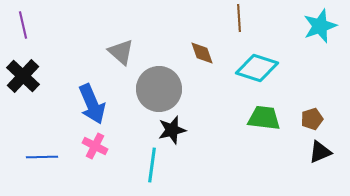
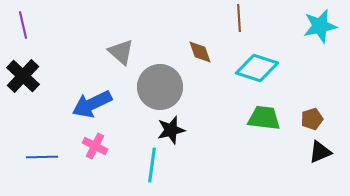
cyan star: rotated 8 degrees clockwise
brown diamond: moved 2 px left, 1 px up
gray circle: moved 1 px right, 2 px up
blue arrow: rotated 87 degrees clockwise
black star: moved 1 px left
